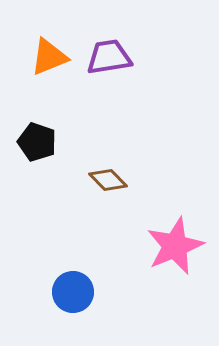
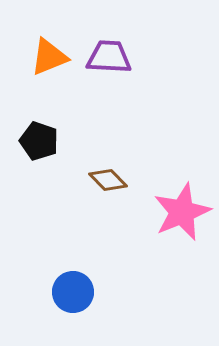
purple trapezoid: rotated 12 degrees clockwise
black pentagon: moved 2 px right, 1 px up
pink star: moved 7 px right, 34 px up
